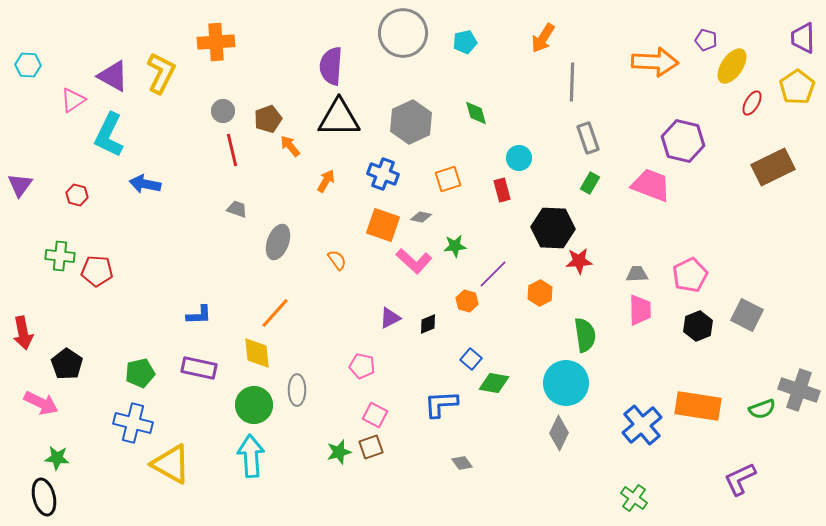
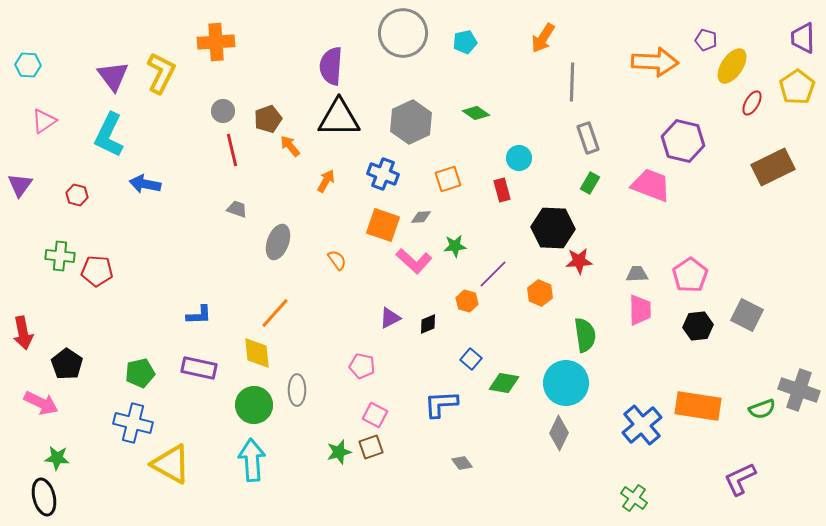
purple triangle at (113, 76): rotated 24 degrees clockwise
pink triangle at (73, 100): moved 29 px left, 21 px down
green diamond at (476, 113): rotated 40 degrees counterclockwise
gray diamond at (421, 217): rotated 15 degrees counterclockwise
pink pentagon at (690, 275): rotated 8 degrees counterclockwise
orange hexagon at (540, 293): rotated 10 degrees counterclockwise
black hexagon at (698, 326): rotated 16 degrees clockwise
green diamond at (494, 383): moved 10 px right
cyan arrow at (251, 456): moved 1 px right, 4 px down
